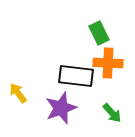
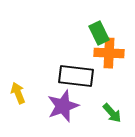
orange cross: moved 1 px right, 10 px up
yellow arrow: rotated 15 degrees clockwise
purple star: moved 2 px right, 2 px up
